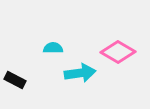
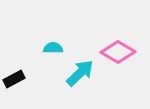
cyan arrow: rotated 36 degrees counterclockwise
black rectangle: moved 1 px left, 1 px up; rotated 55 degrees counterclockwise
